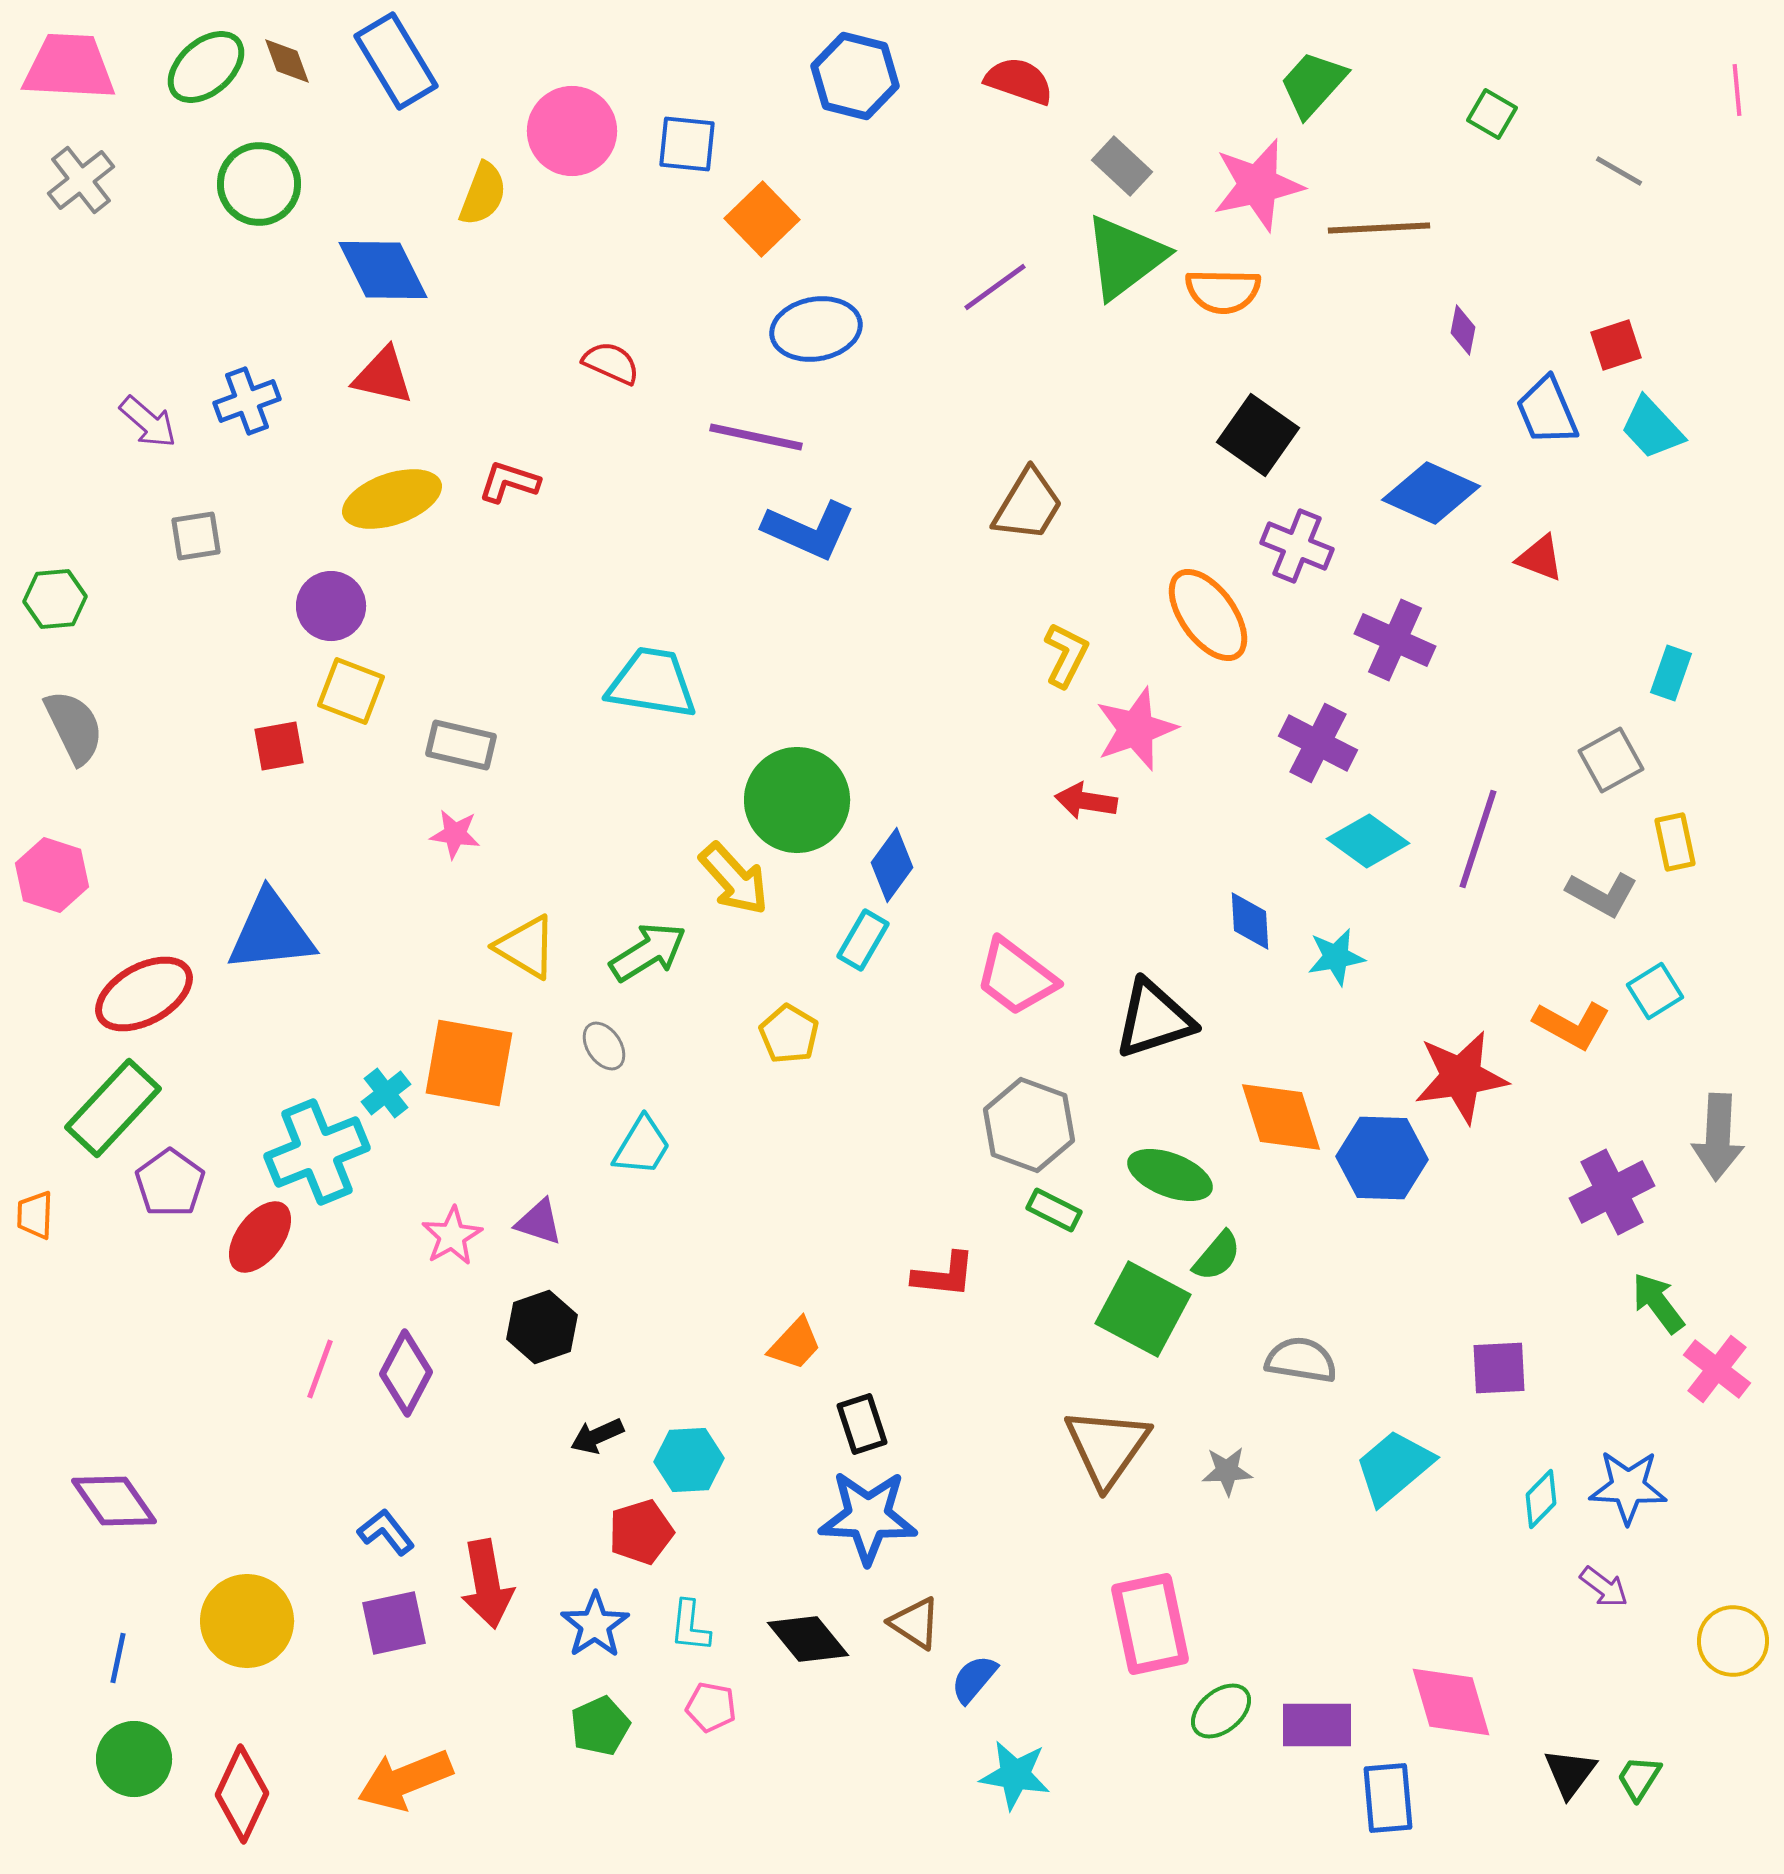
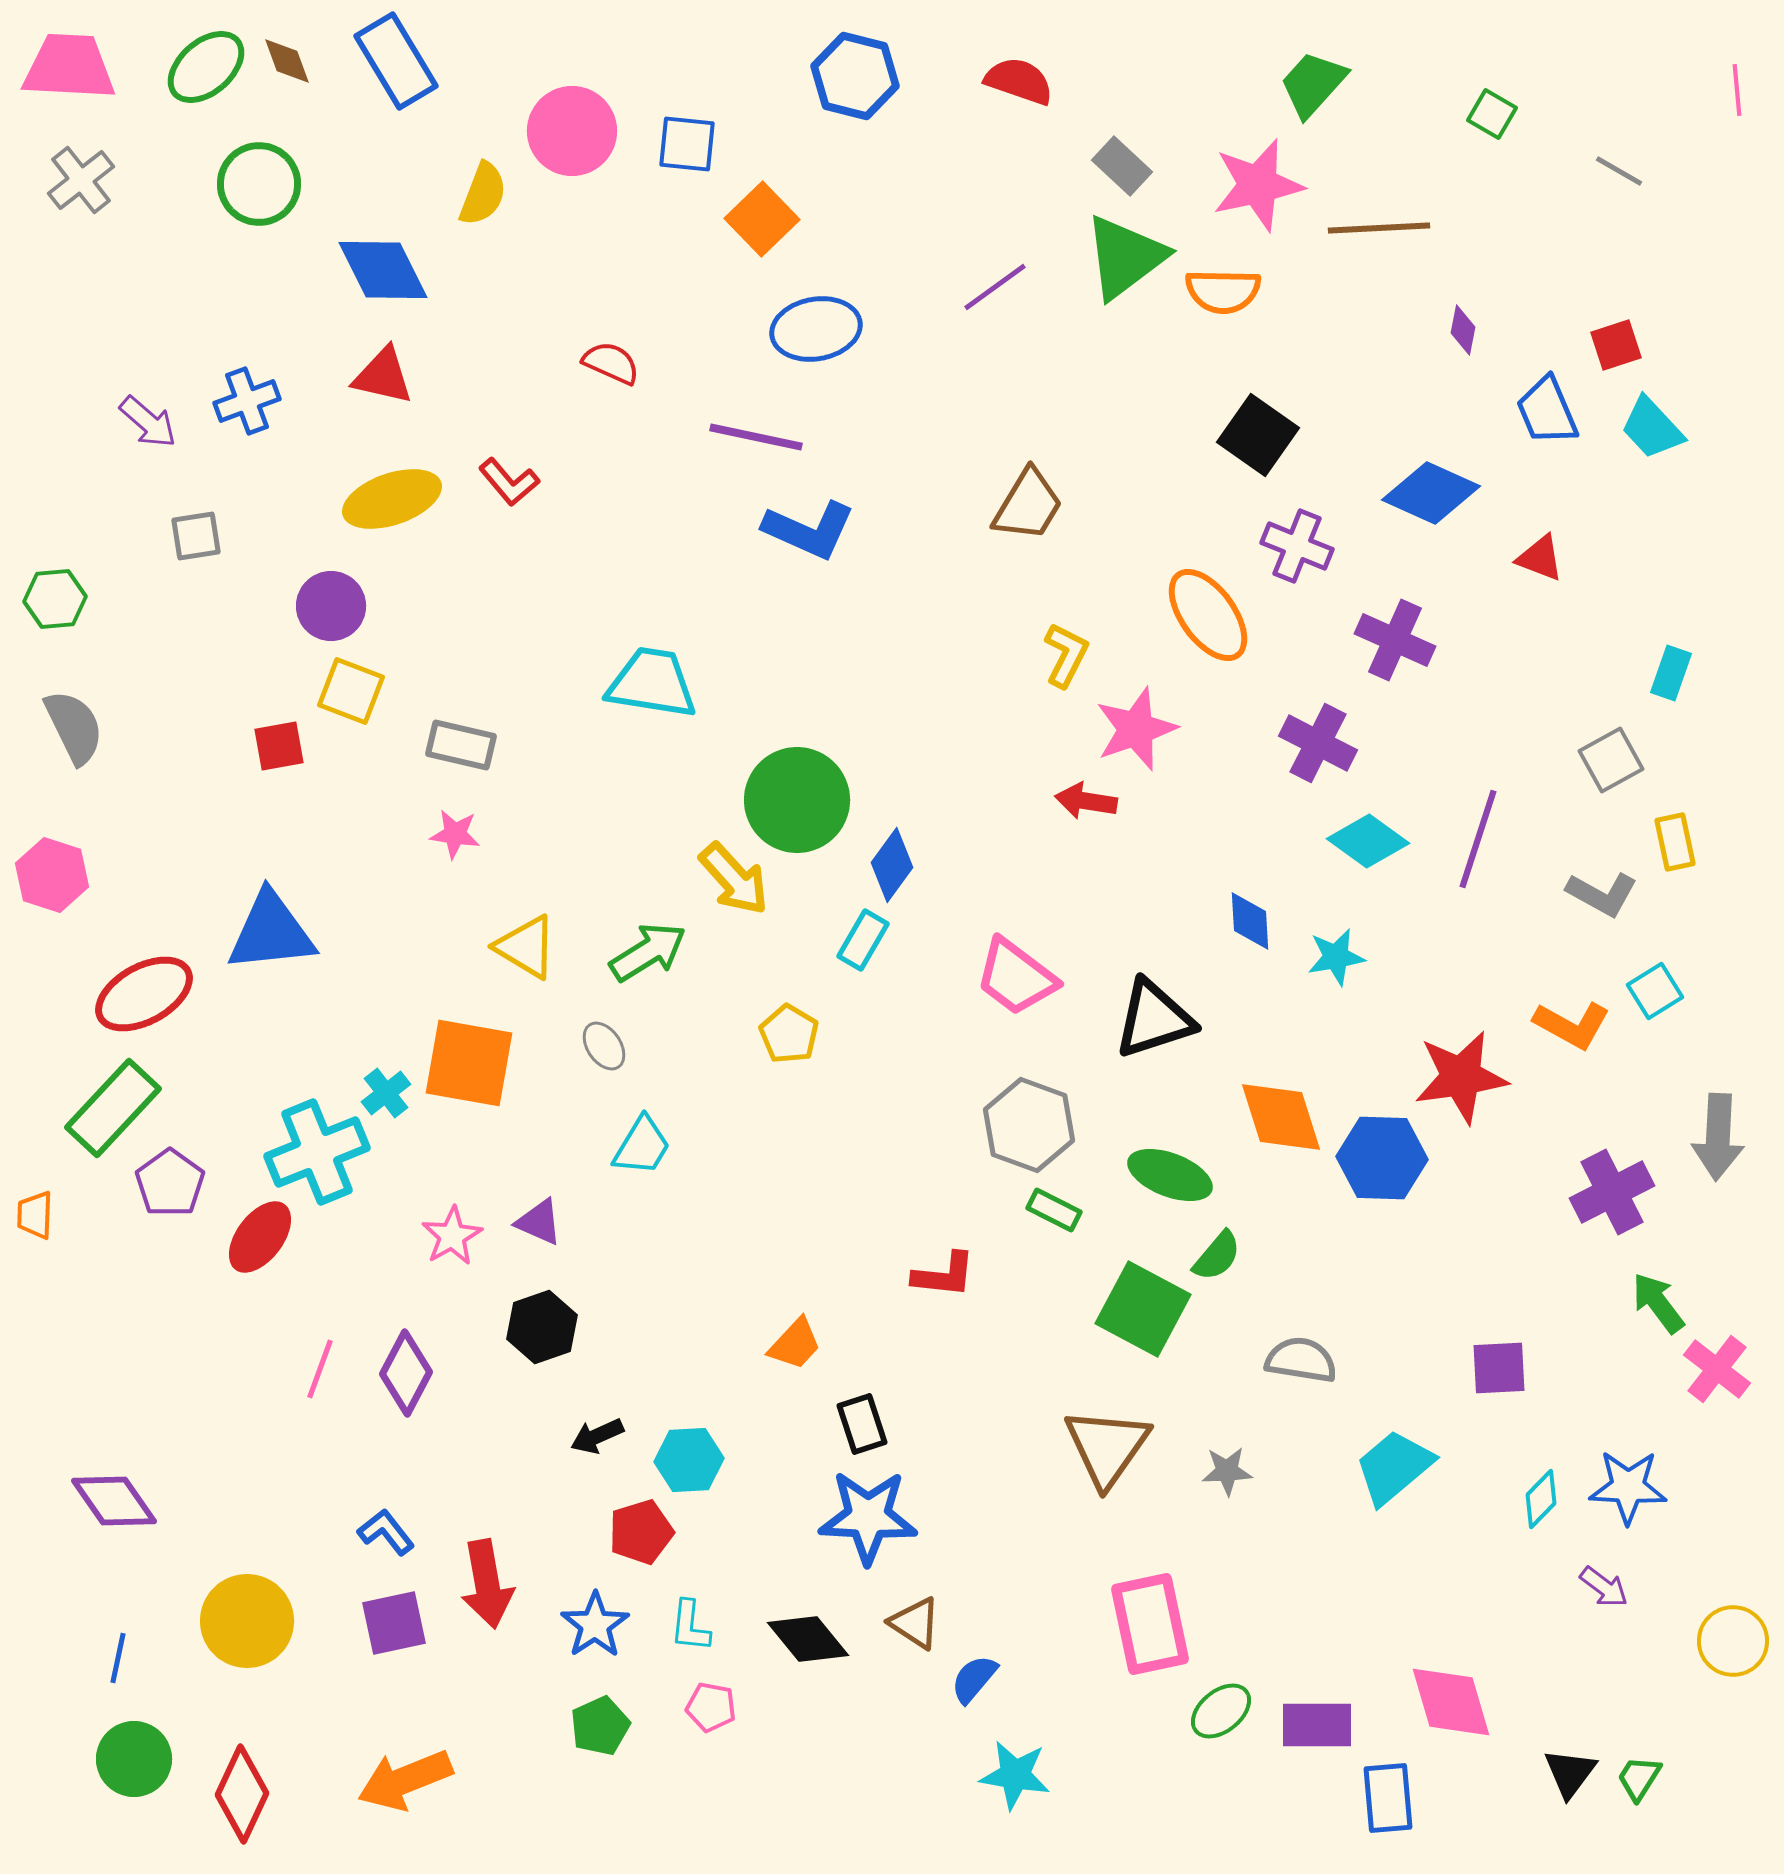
red L-shape at (509, 482): rotated 148 degrees counterclockwise
purple triangle at (539, 1222): rotated 6 degrees clockwise
